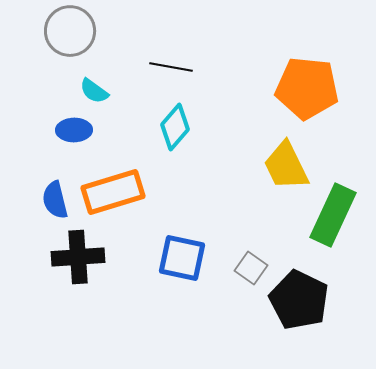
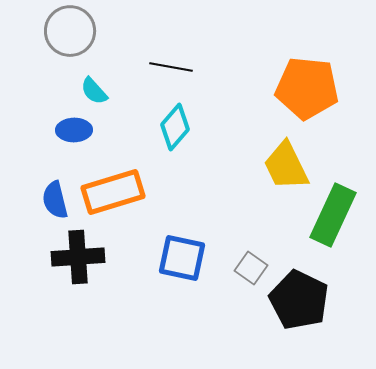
cyan semicircle: rotated 12 degrees clockwise
